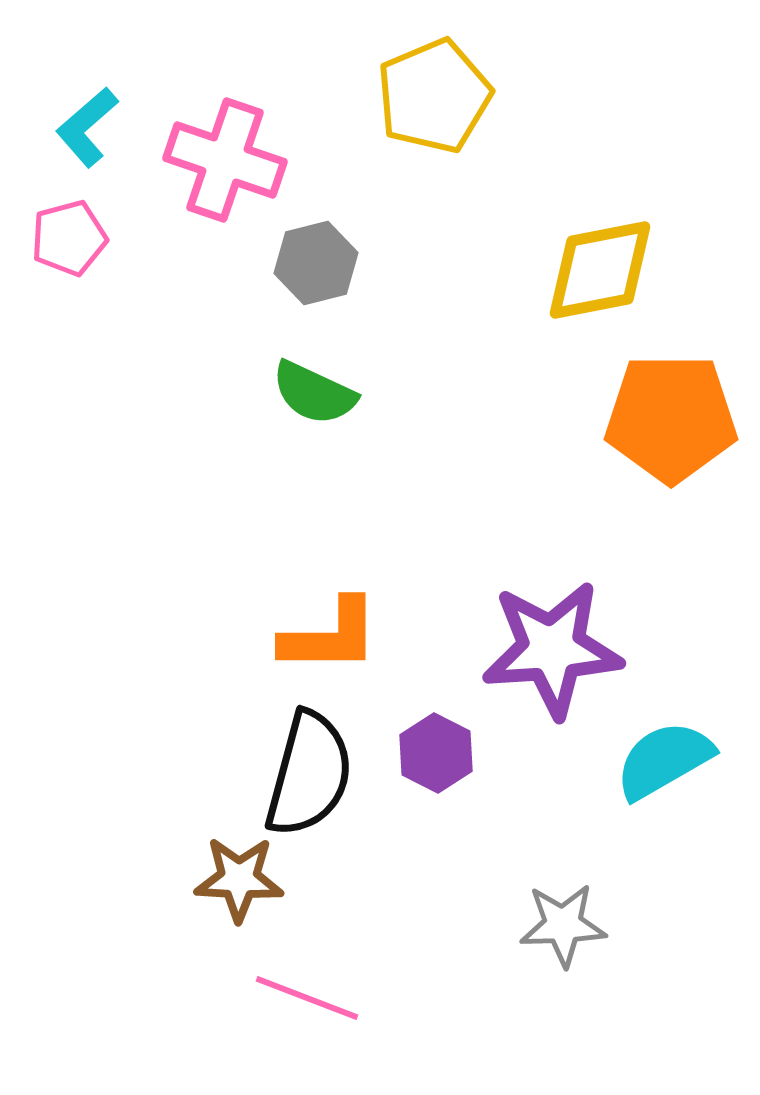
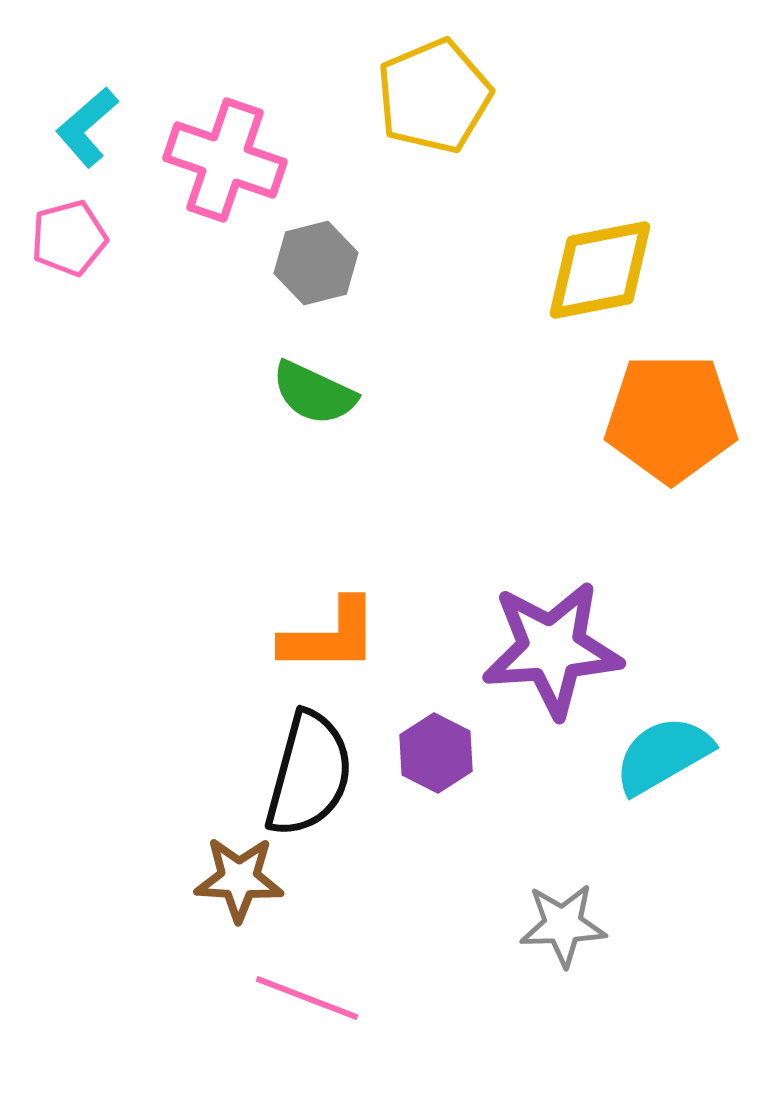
cyan semicircle: moved 1 px left, 5 px up
